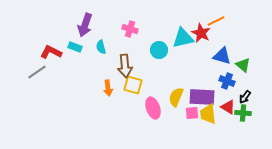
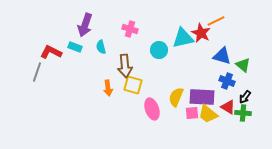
gray line: rotated 36 degrees counterclockwise
pink ellipse: moved 1 px left, 1 px down
yellow trapezoid: rotated 45 degrees counterclockwise
